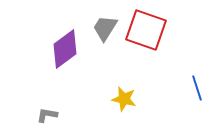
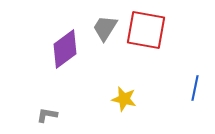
red square: rotated 9 degrees counterclockwise
blue line: moved 2 px left; rotated 30 degrees clockwise
